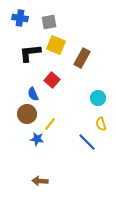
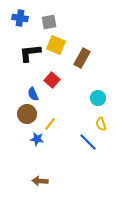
blue line: moved 1 px right
